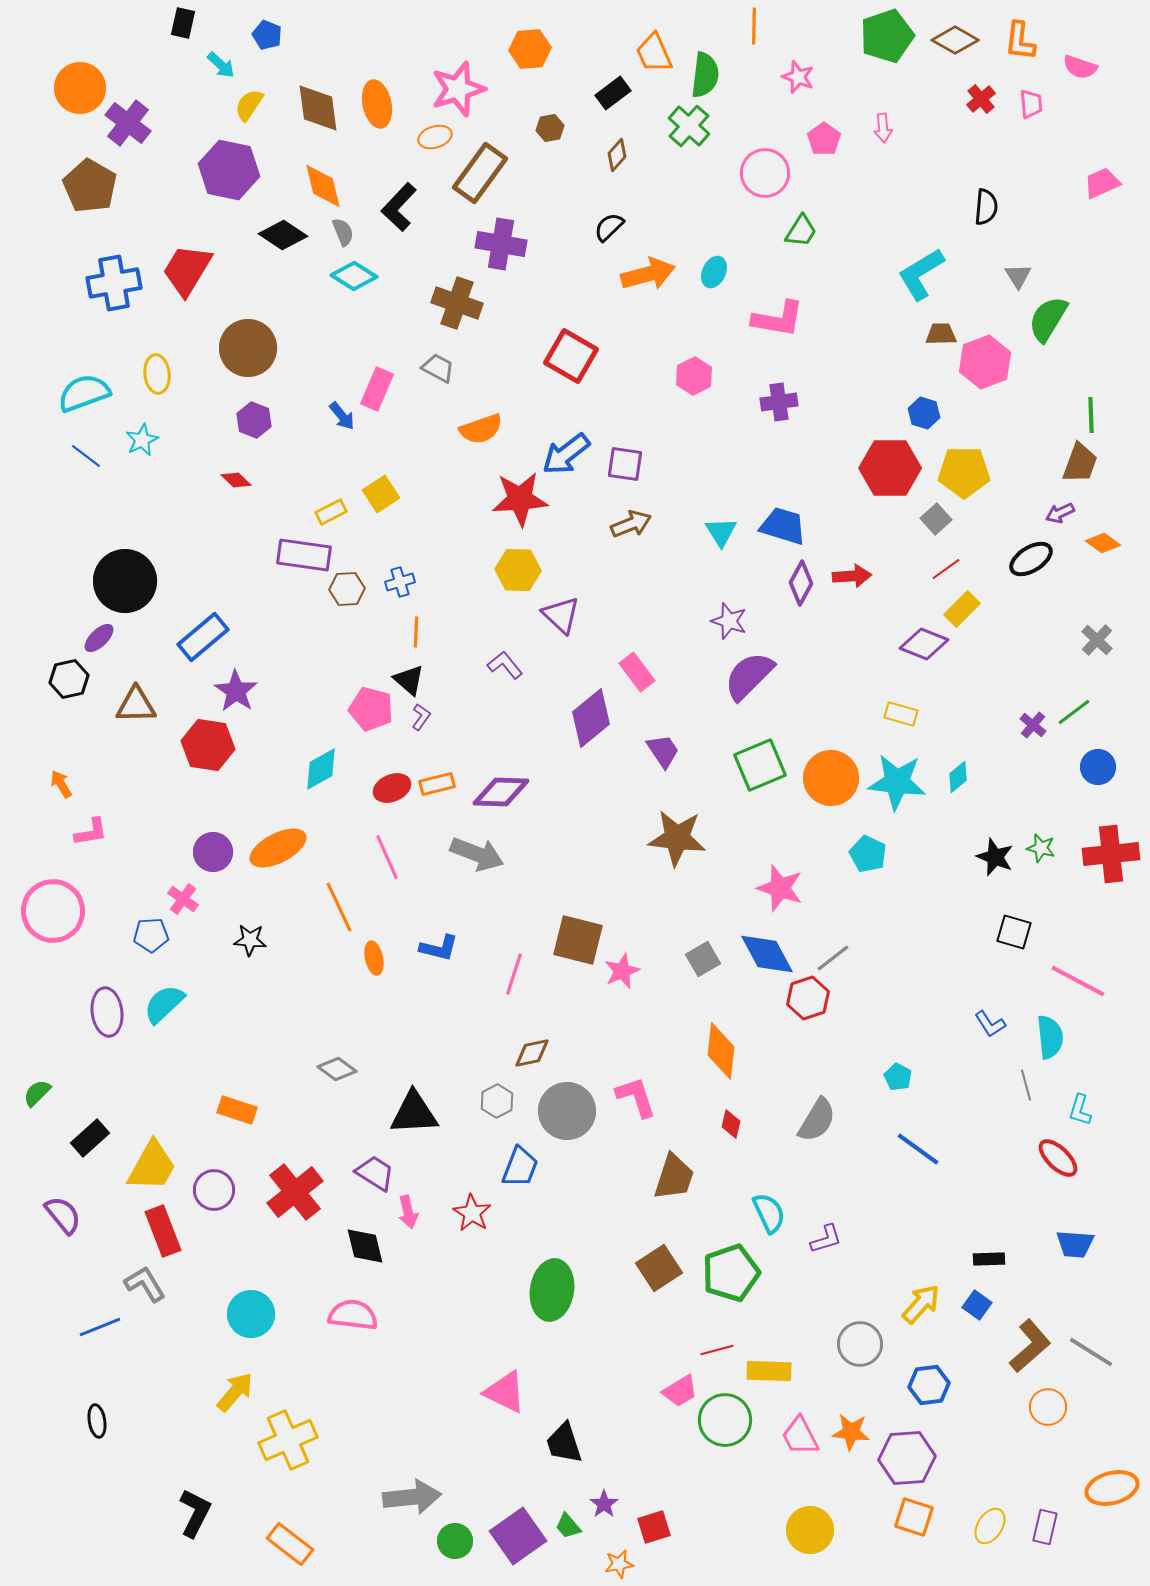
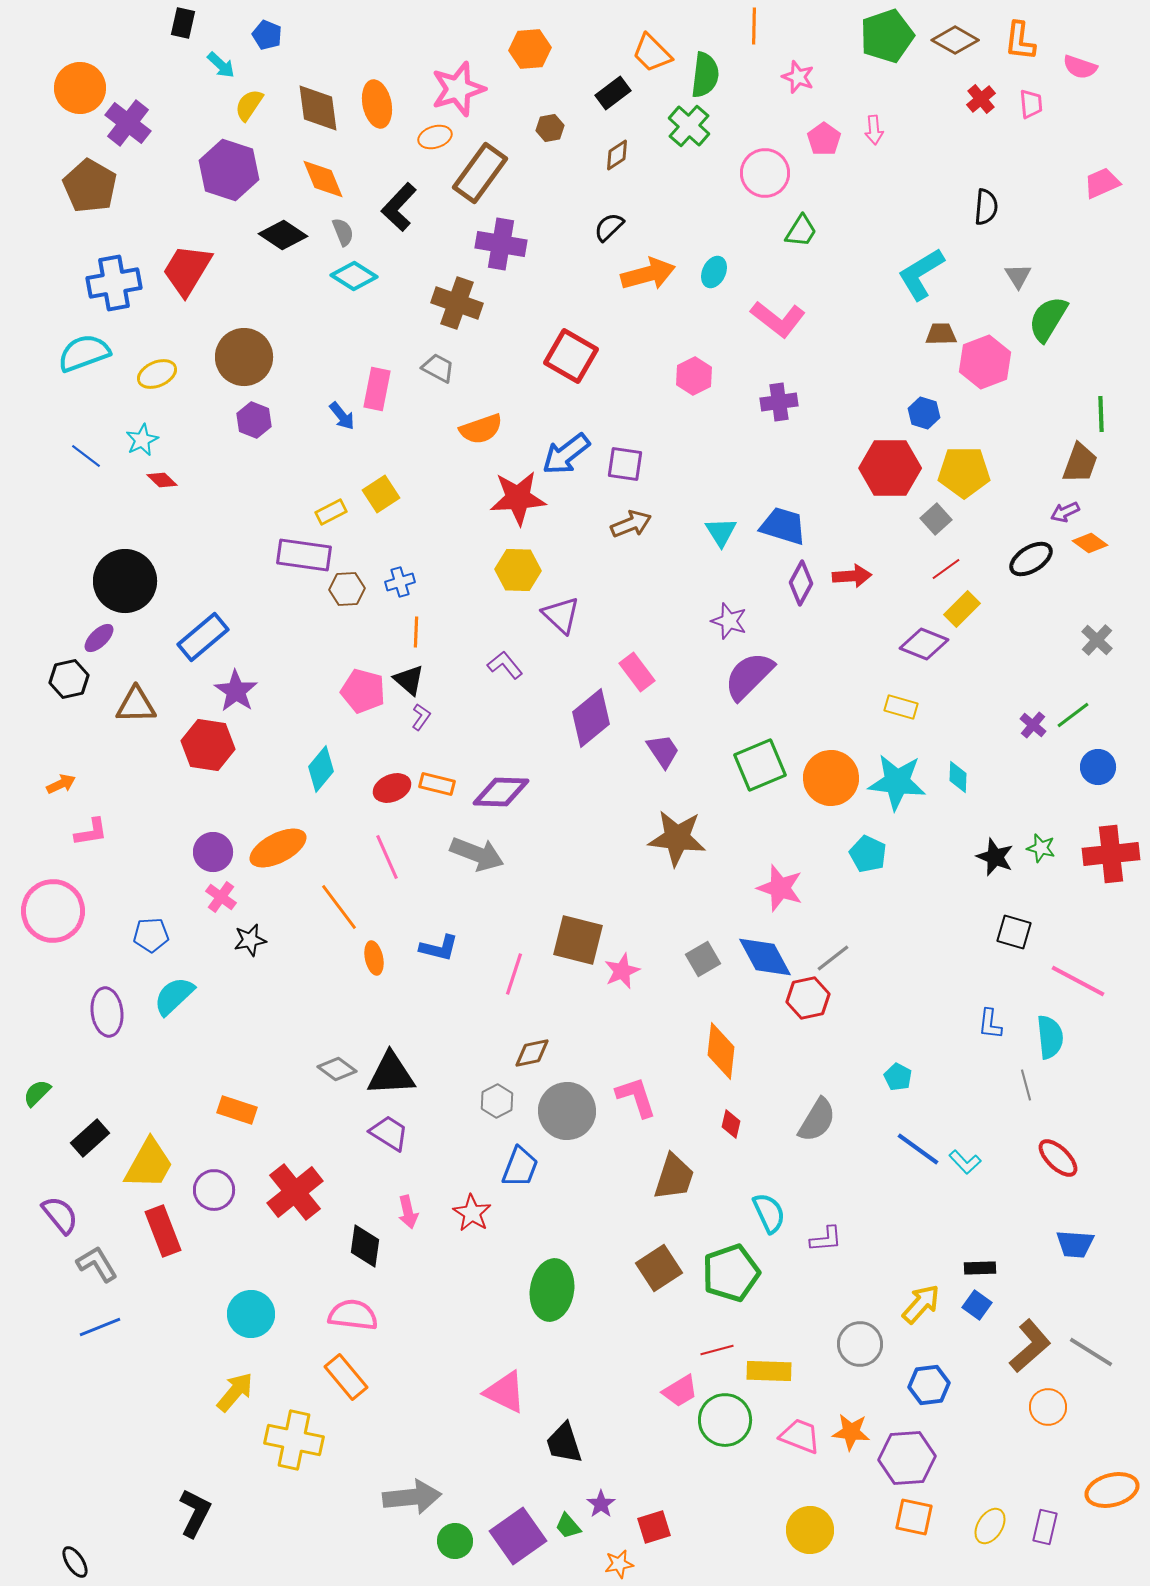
orange trapezoid at (654, 53): moved 2 px left; rotated 21 degrees counterclockwise
pink arrow at (883, 128): moved 9 px left, 2 px down
brown diamond at (617, 155): rotated 16 degrees clockwise
purple hexagon at (229, 170): rotated 6 degrees clockwise
orange diamond at (323, 186): moved 7 px up; rotated 9 degrees counterclockwise
pink L-shape at (778, 319): rotated 28 degrees clockwise
brown circle at (248, 348): moved 4 px left, 9 px down
yellow ellipse at (157, 374): rotated 72 degrees clockwise
pink rectangle at (377, 389): rotated 12 degrees counterclockwise
cyan semicircle at (84, 393): moved 40 px up
green line at (1091, 415): moved 10 px right, 1 px up
red diamond at (236, 480): moved 74 px left
red star at (520, 499): moved 2 px left, 1 px up
purple arrow at (1060, 513): moved 5 px right, 1 px up
orange diamond at (1103, 543): moved 13 px left
pink pentagon at (371, 709): moved 8 px left, 18 px up
green line at (1074, 712): moved 1 px left, 3 px down
yellow rectangle at (901, 714): moved 7 px up
cyan diamond at (321, 769): rotated 21 degrees counterclockwise
cyan diamond at (958, 777): rotated 48 degrees counterclockwise
orange arrow at (61, 784): rotated 96 degrees clockwise
orange rectangle at (437, 784): rotated 28 degrees clockwise
pink cross at (183, 899): moved 38 px right, 2 px up
orange line at (339, 907): rotated 12 degrees counterclockwise
black star at (250, 940): rotated 16 degrees counterclockwise
blue diamond at (767, 954): moved 2 px left, 3 px down
red hexagon at (808, 998): rotated 6 degrees clockwise
cyan semicircle at (164, 1004): moved 10 px right, 8 px up
blue L-shape at (990, 1024): rotated 40 degrees clockwise
cyan L-shape at (1080, 1110): moved 115 px left, 52 px down; rotated 60 degrees counterclockwise
black triangle at (414, 1113): moved 23 px left, 39 px up
yellow trapezoid at (152, 1166): moved 3 px left, 2 px up
purple trapezoid at (375, 1173): moved 14 px right, 40 px up
purple semicircle at (63, 1215): moved 3 px left
purple L-shape at (826, 1239): rotated 12 degrees clockwise
black diamond at (365, 1246): rotated 21 degrees clockwise
black rectangle at (989, 1259): moved 9 px left, 9 px down
gray L-shape at (145, 1284): moved 48 px left, 20 px up
black ellipse at (97, 1421): moved 22 px left, 141 px down; rotated 24 degrees counterclockwise
pink trapezoid at (800, 1436): rotated 138 degrees clockwise
yellow cross at (288, 1440): moved 6 px right; rotated 36 degrees clockwise
orange ellipse at (1112, 1488): moved 2 px down
purple star at (604, 1504): moved 3 px left
orange square at (914, 1517): rotated 6 degrees counterclockwise
orange rectangle at (290, 1544): moved 56 px right, 167 px up; rotated 12 degrees clockwise
